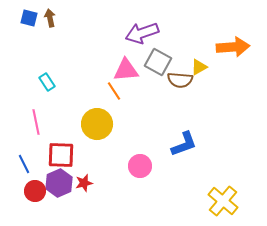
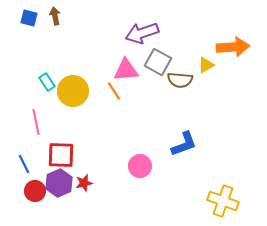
brown arrow: moved 5 px right, 2 px up
yellow triangle: moved 7 px right, 2 px up
yellow circle: moved 24 px left, 33 px up
yellow cross: rotated 20 degrees counterclockwise
